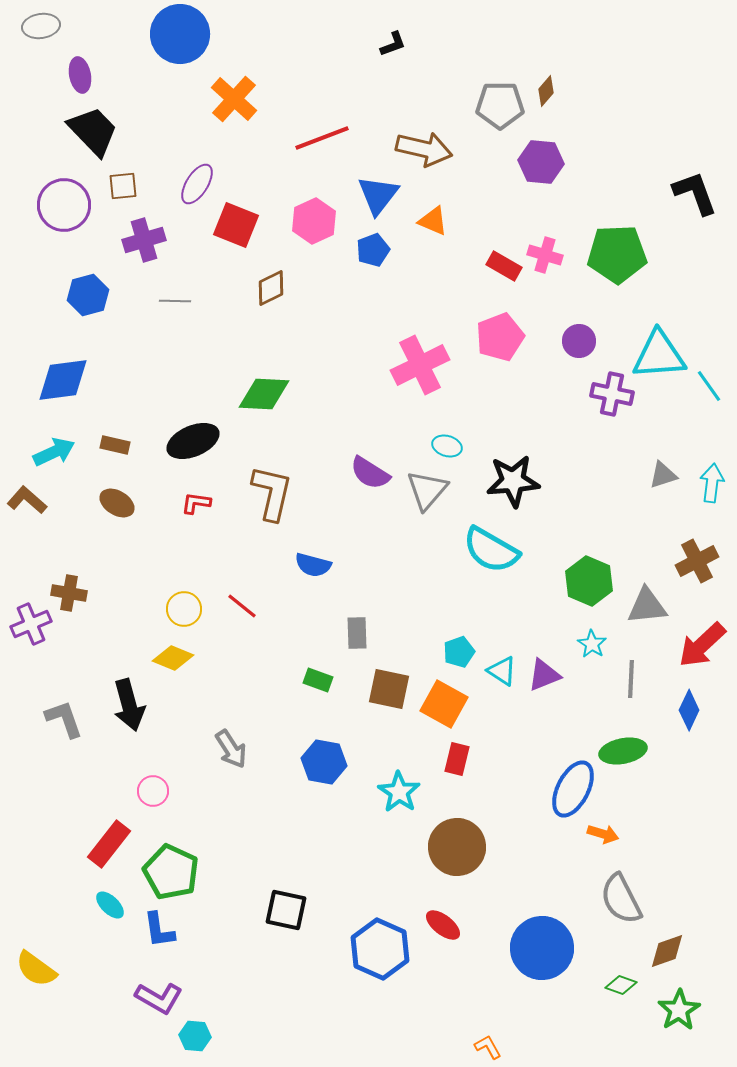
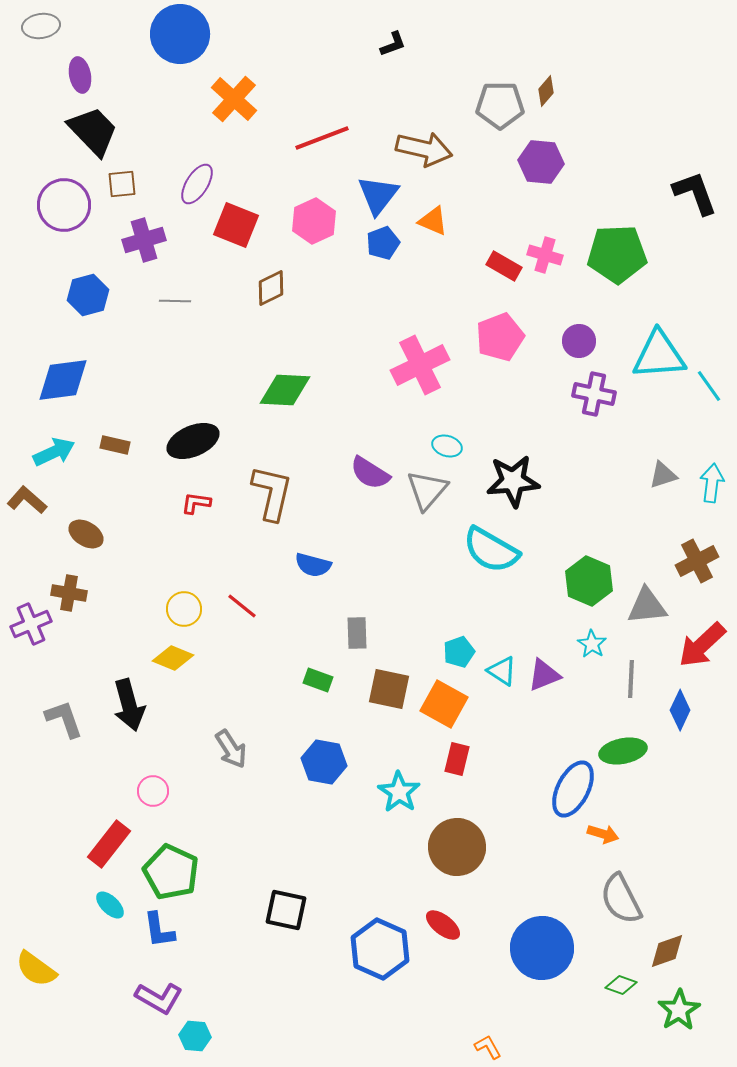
brown square at (123, 186): moved 1 px left, 2 px up
blue pentagon at (373, 250): moved 10 px right, 7 px up
green diamond at (264, 394): moved 21 px right, 4 px up
purple cross at (612, 394): moved 18 px left
brown ellipse at (117, 503): moved 31 px left, 31 px down
blue diamond at (689, 710): moved 9 px left
